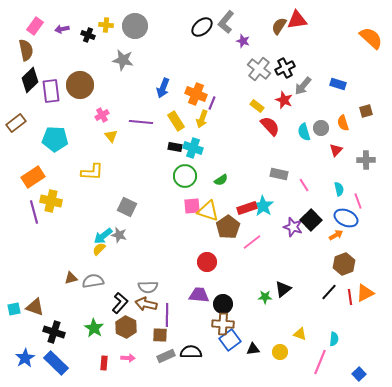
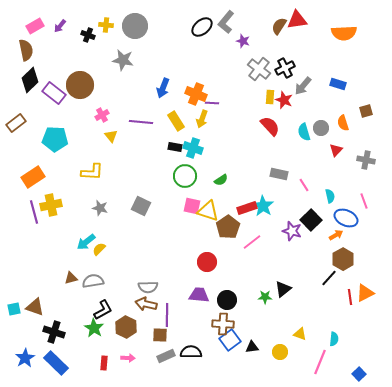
pink rectangle at (35, 26): rotated 24 degrees clockwise
purple arrow at (62, 29): moved 2 px left, 3 px up; rotated 40 degrees counterclockwise
orange semicircle at (371, 38): moved 27 px left, 5 px up; rotated 135 degrees clockwise
purple rectangle at (51, 91): moved 3 px right, 2 px down; rotated 45 degrees counterclockwise
purple line at (212, 103): rotated 72 degrees clockwise
yellow rectangle at (257, 106): moved 13 px right, 9 px up; rotated 56 degrees clockwise
gray cross at (366, 160): rotated 12 degrees clockwise
cyan semicircle at (339, 189): moved 9 px left, 7 px down
yellow cross at (51, 201): moved 4 px down; rotated 25 degrees counterclockwise
pink line at (358, 201): moved 6 px right
pink square at (192, 206): rotated 18 degrees clockwise
gray square at (127, 207): moved 14 px right, 1 px up
purple star at (293, 227): moved 1 px left, 4 px down
gray star at (119, 235): moved 19 px left, 27 px up
cyan arrow at (103, 236): moved 17 px left, 6 px down
brown hexagon at (344, 264): moved 1 px left, 5 px up; rotated 10 degrees counterclockwise
black line at (329, 292): moved 14 px up
black L-shape at (120, 303): moved 17 px left, 7 px down; rotated 20 degrees clockwise
black circle at (223, 304): moved 4 px right, 4 px up
black triangle at (253, 349): moved 1 px left, 2 px up
